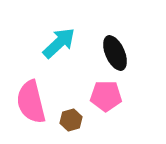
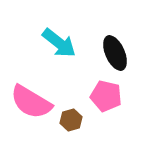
cyan arrow: rotated 81 degrees clockwise
pink pentagon: rotated 12 degrees clockwise
pink semicircle: rotated 45 degrees counterclockwise
